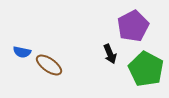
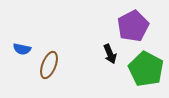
blue semicircle: moved 3 px up
brown ellipse: rotated 76 degrees clockwise
